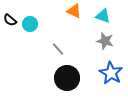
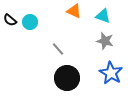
cyan circle: moved 2 px up
